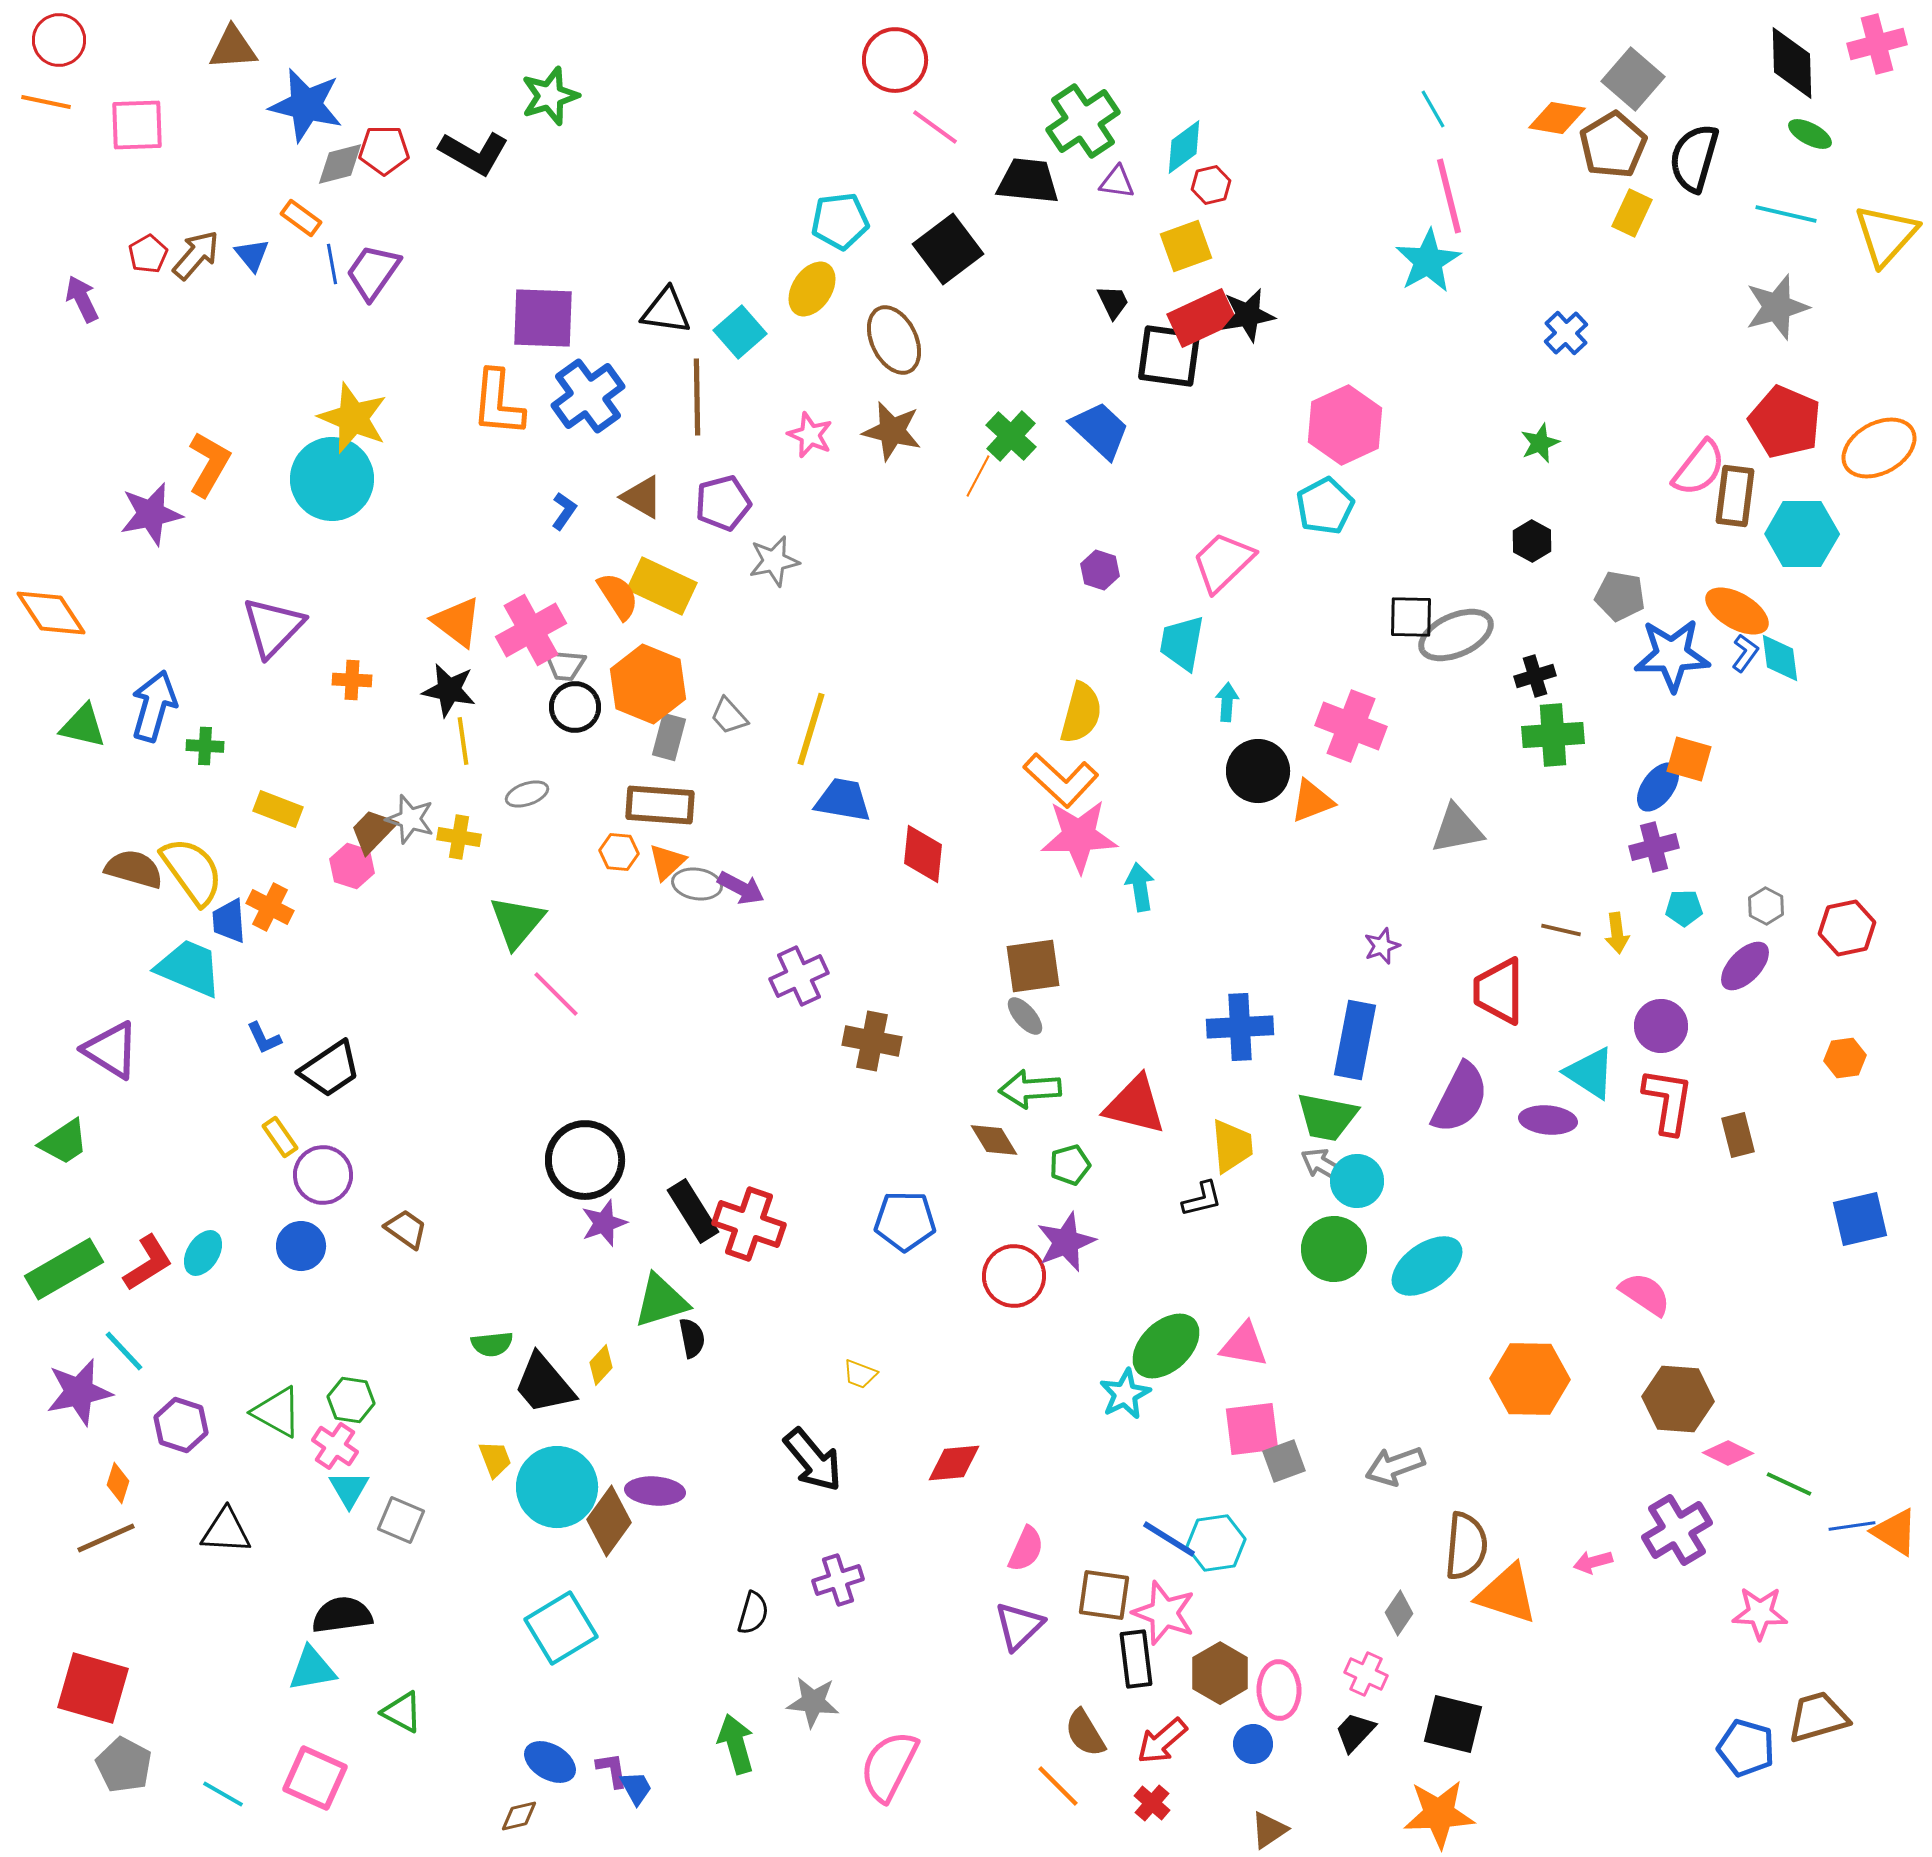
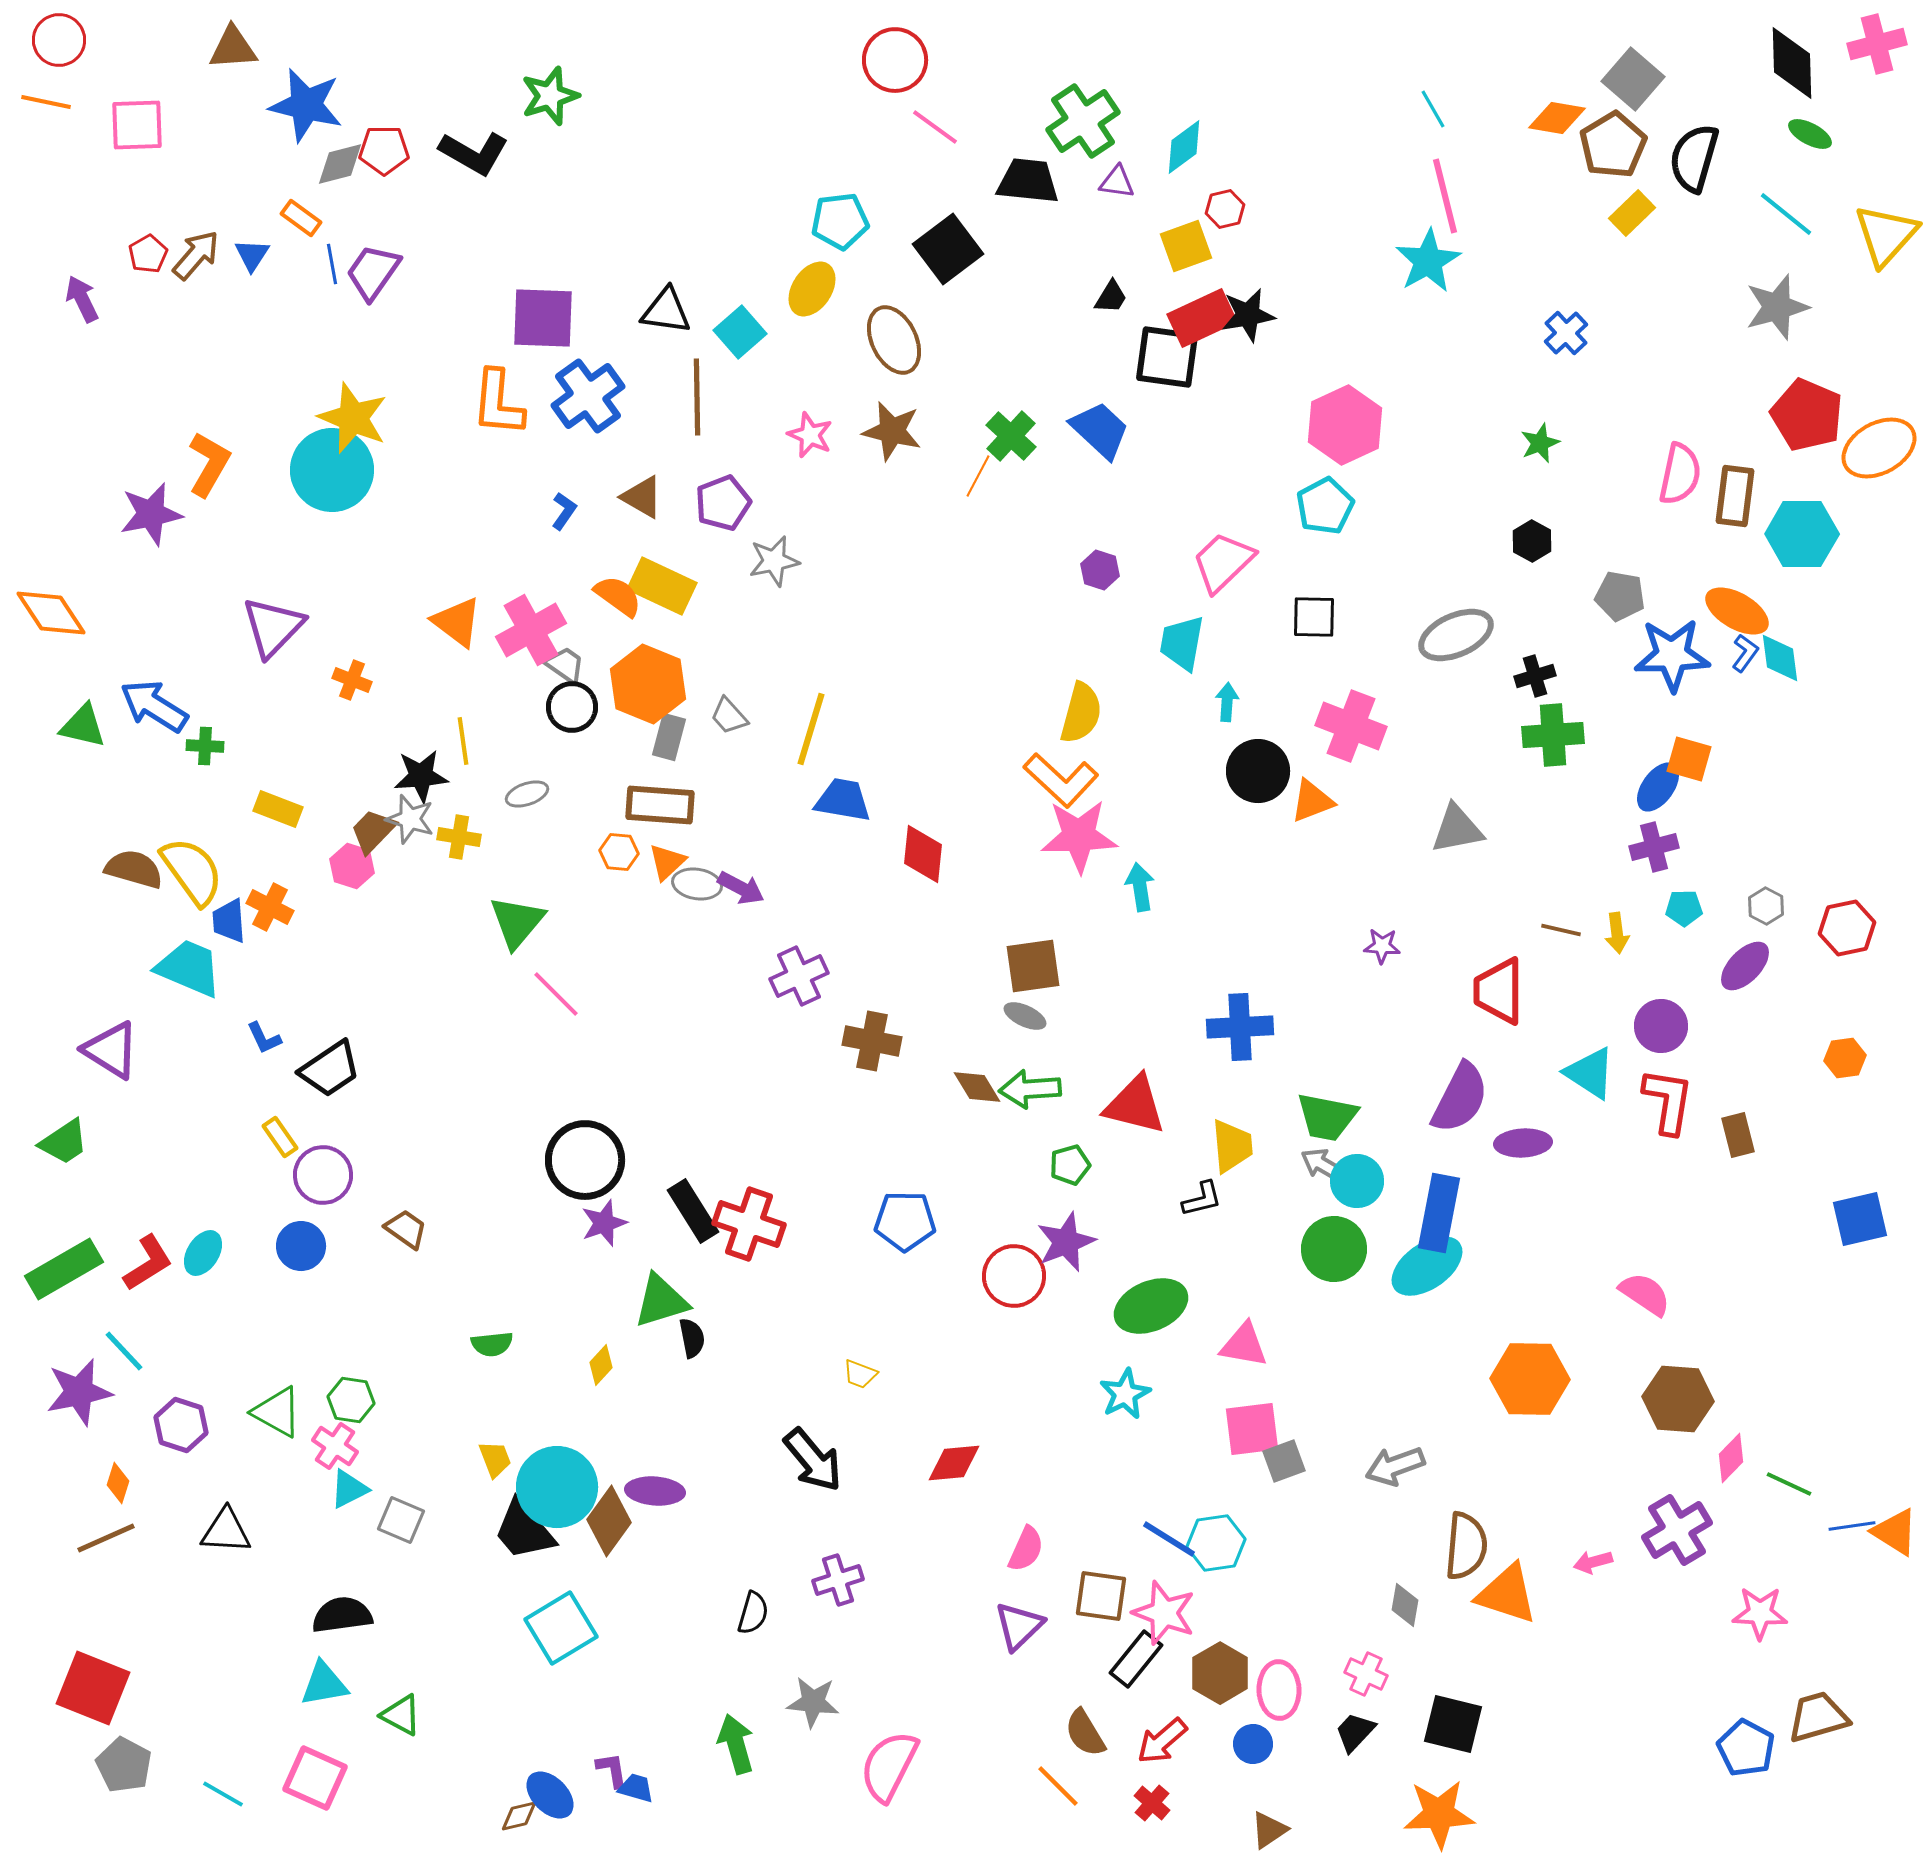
red hexagon at (1211, 185): moved 14 px right, 24 px down
pink line at (1449, 196): moved 4 px left
yellow rectangle at (1632, 213): rotated 21 degrees clockwise
cyan line at (1786, 214): rotated 26 degrees clockwise
blue triangle at (252, 255): rotated 12 degrees clockwise
black trapezoid at (1113, 302): moved 2 px left, 5 px up; rotated 57 degrees clockwise
black square at (1169, 356): moved 2 px left, 1 px down
red pentagon at (1785, 422): moved 22 px right, 7 px up
pink semicircle at (1699, 468): moved 19 px left, 6 px down; rotated 26 degrees counterclockwise
cyan circle at (332, 479): moved 9 px up
purple pentagon at (723, 503): rotated 6 degrees counterclockwise
orange semicircle at (618, 596): rotated 21 degrees counterclockwise
black square at (1411, 617): moved 97 px left
gray trapezoid at (565, 665): rotated 150 degrees counterclockwise
orange cross at (352, 680): rotated 18 degrees clockwise
black star at (449, 690): moved 28 px left, 86 px down; rotated 16 degrees counterclockwise
blue arrow at (154, 706): rotated 74 degrees counterclockwise
black circle at (575, 707): moved 3 px left
purple star at (1382, 946): rotated 24 degrees clockwise
gray ellipse at (1025, 1016): rotated 24 degrees counterclockwise
blue rectangle at (1355, 1040): moved 84 px right, 173 px down
purple ellipse at (1548, 1120): moved 25 px left, 23 px down; rotated 8 degrees counterclockwise
brown diamond at (994, 1140): moved 17 px left, 53 px up
green ellipse at (1166, 1346): moved 15 px left, 40 px up; rotated 20 degrees clockwise
black trapezoid at (544, 1384): moved 20 px left, 146 px down
pink diamond at (1728, 1453): moved 3 px right, 5 px down; rotated 72 degrees counterclockwise
cyan triangle at (349, 1489): rotated 33 degrees clockwise
brown square at (1104, 1595): moved 3 px left, 1 px down
gray diamond at (1399, 1613): moved 6 px right, 8 px up; rotated 24 degrees counterclockwise
black rectangle at (1136, 1659): rotated 46 degrees clockwise
cyan triangle at (312, 1669): moved 12 px right, 15 px down
red square at (93, 1688): rotated 6 degrees clockwise
green triangle at (402, 1712): moved 1 px left, 3 px down
blue pentagon at (1746, 1748): rotated 12 degrees clockwise
blue ellipse at (550, 1762): moved 33 px down; rotated 15 degrees clockwise
blue trapezoid at (636, 1788): rotated 45 degrees counterclockwise
